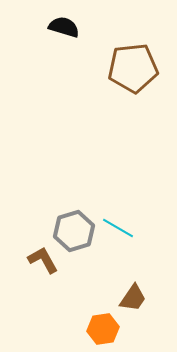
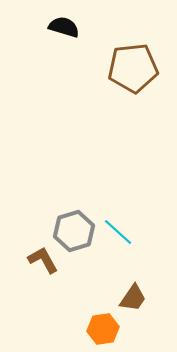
cyan line: moved 4 px down; rotated 12 degrees clockwise
